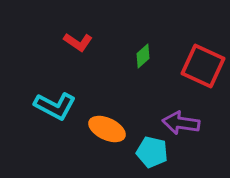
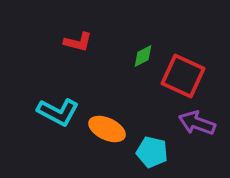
red L-shape: rotated 20 degrees counterclockwise
green diamond: rotated 15 degrees clockwise
red square: moved 20 px left, 10 px down
cyan L-shape: moved 3 px right, 6 px down
purple arrow: moved 16 px right; rotated 12 degrees clockwise
